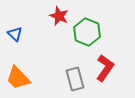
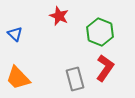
green hexagon: moved 13 px right
